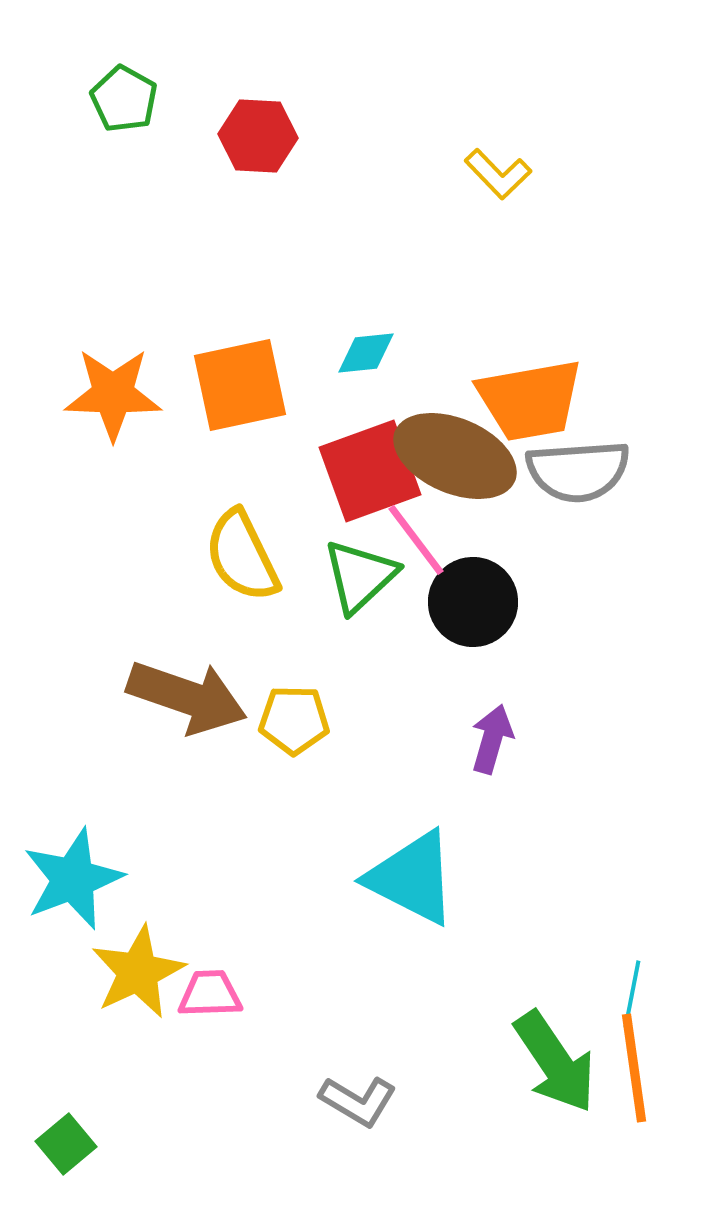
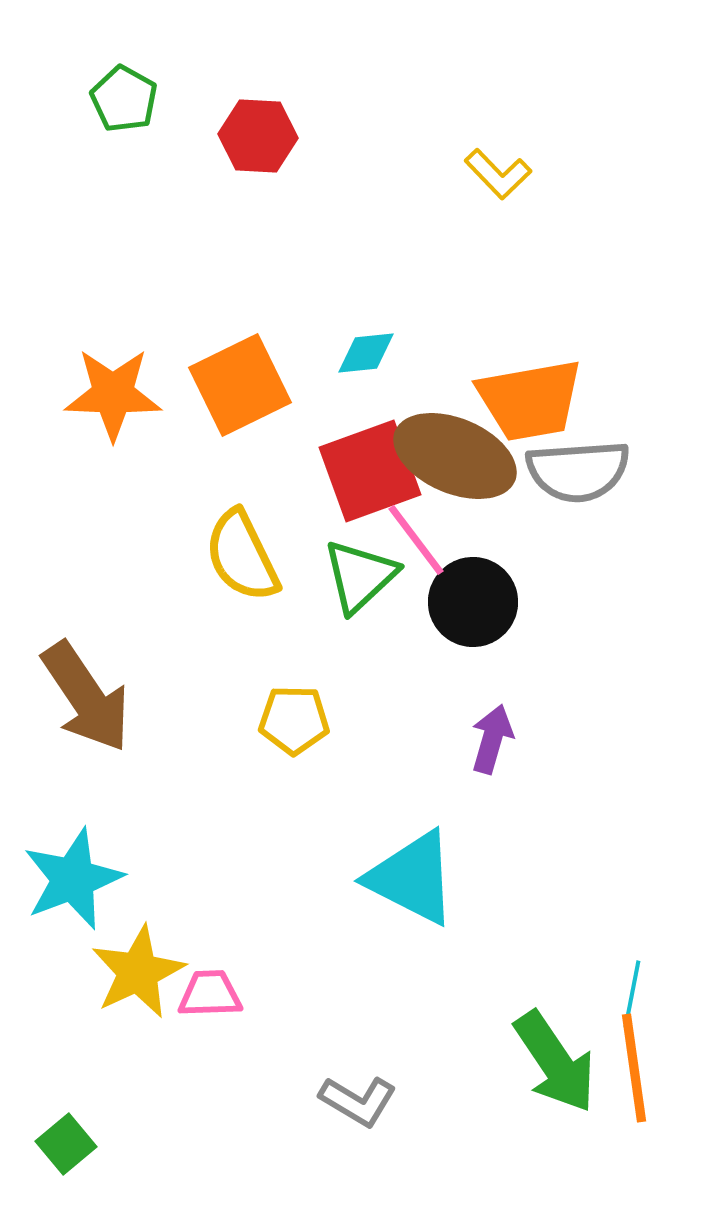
orange square: rotated 14 degrees counterclockwise
brown arrow: moved 101 px left; rotated 37 degrees clockwise
